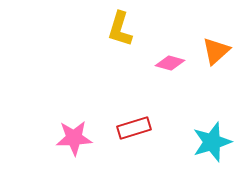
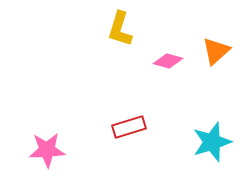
pink diamond: moved 2 px left, 2 px up
red rectangle: moved 5 px left, 1 px up
pink star: moved 27 px left, 12 px down
